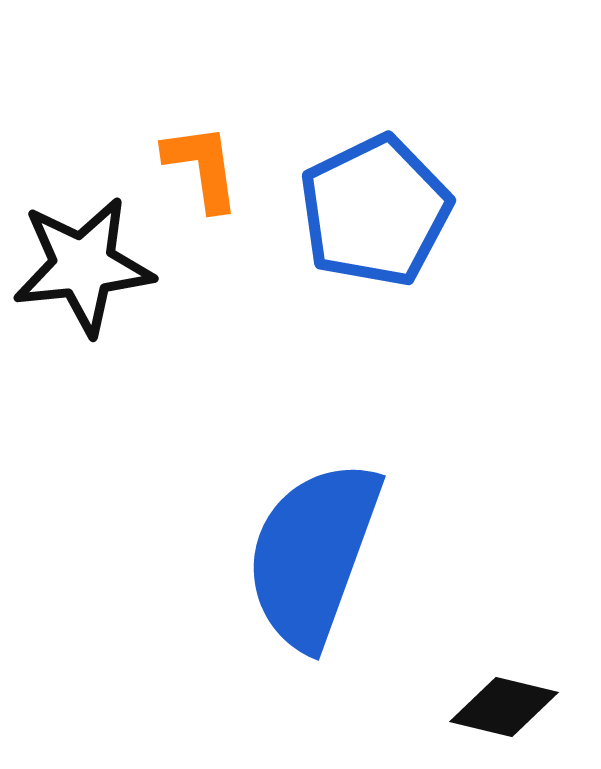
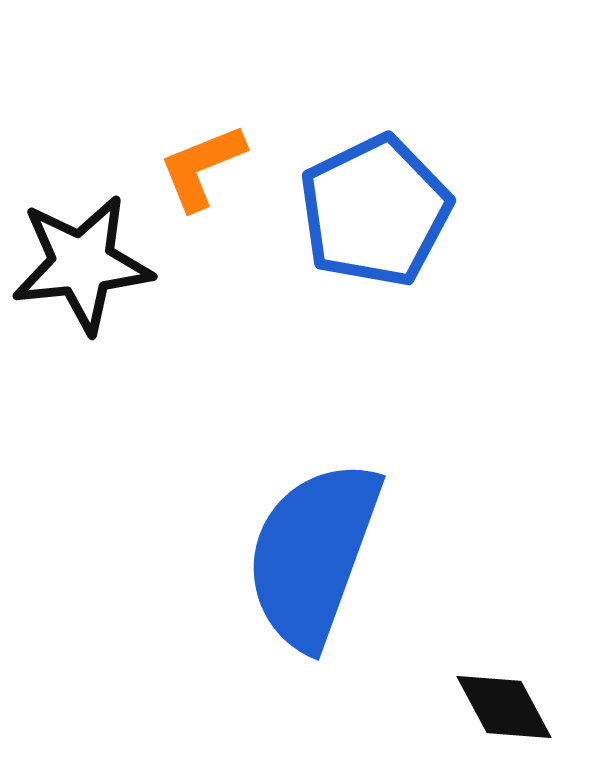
orange L-shape: rotated 104 degrees counterclockwise
black star: moved 1 px left, 2 px up
black diamond: rotated 48 degrees clockwise
